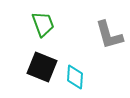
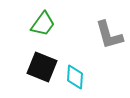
green trapezoid: rotated 56 degrees clockwise
